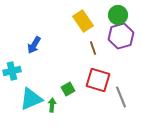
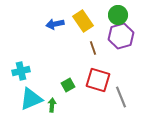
blue arrow: moved 21 px right, 21 px up; rotated 48 degrees clockwise
cyan cross: moved 9 px right
green square: moved 4 px up
